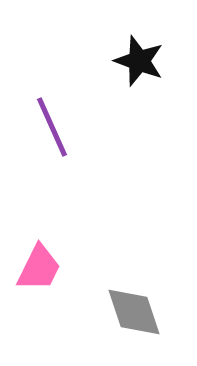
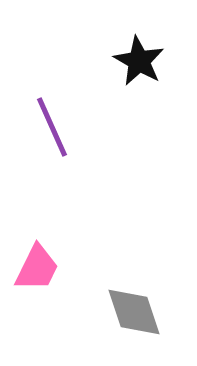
black star: rotated 9 degrees clockwise
pink trapezoid: moved 2 px left
